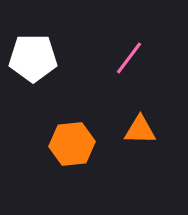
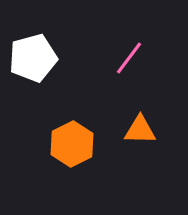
white pentagon: rotated 15 degrees counterclockwise
orange hexagon: rotated 21 degrees counterclockwise
